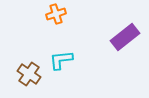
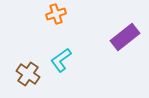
cyan L-shape: rotated 30 degrees counterclockwise
brown cross: moved 1 px left
